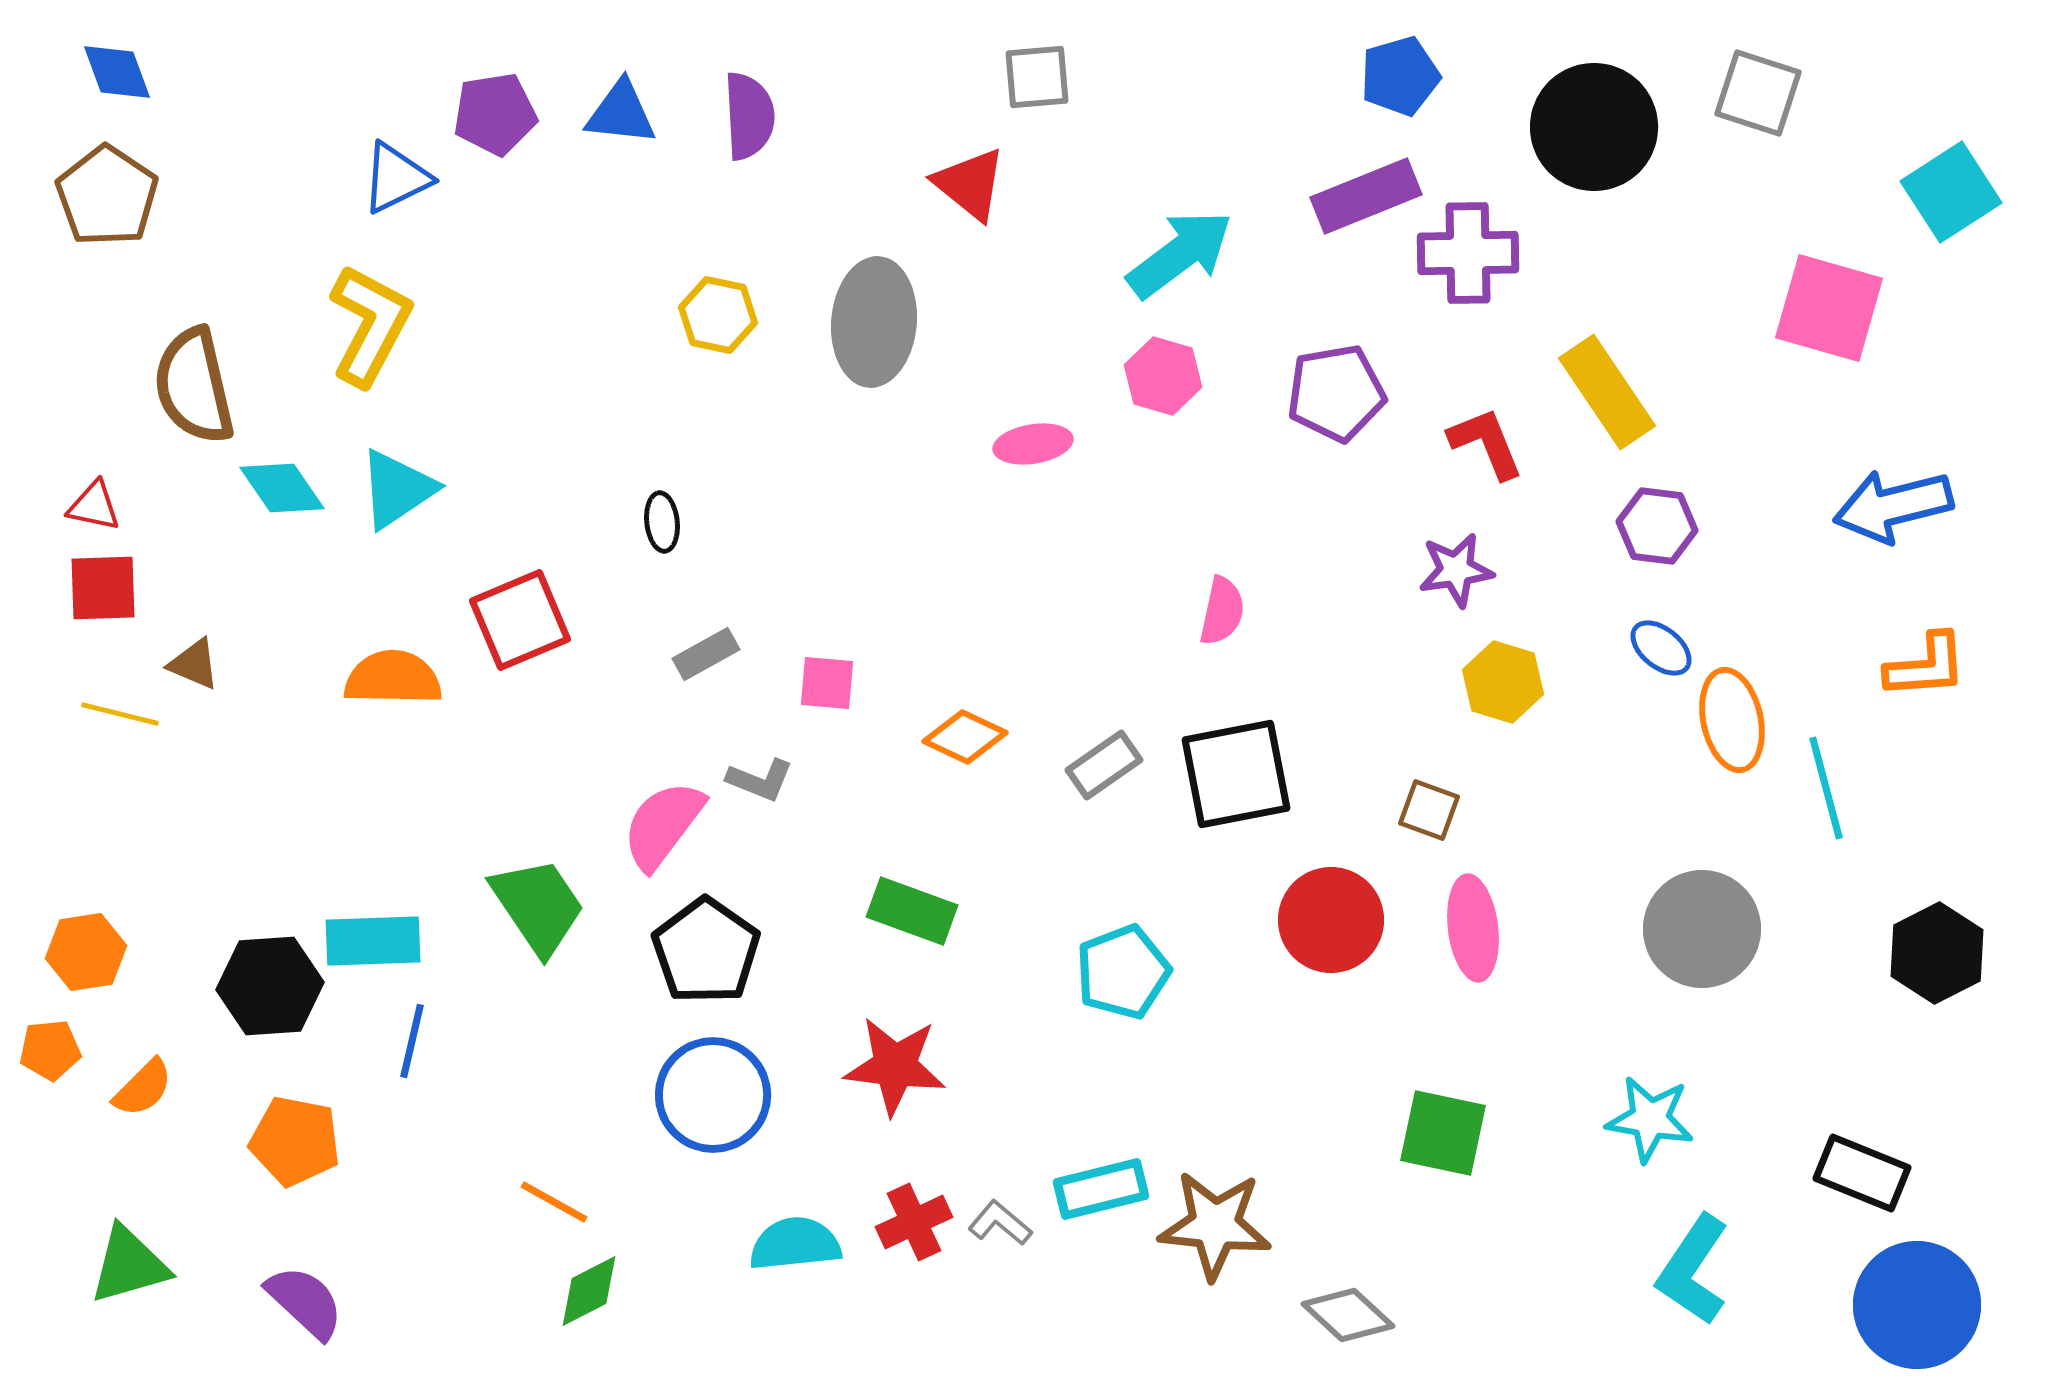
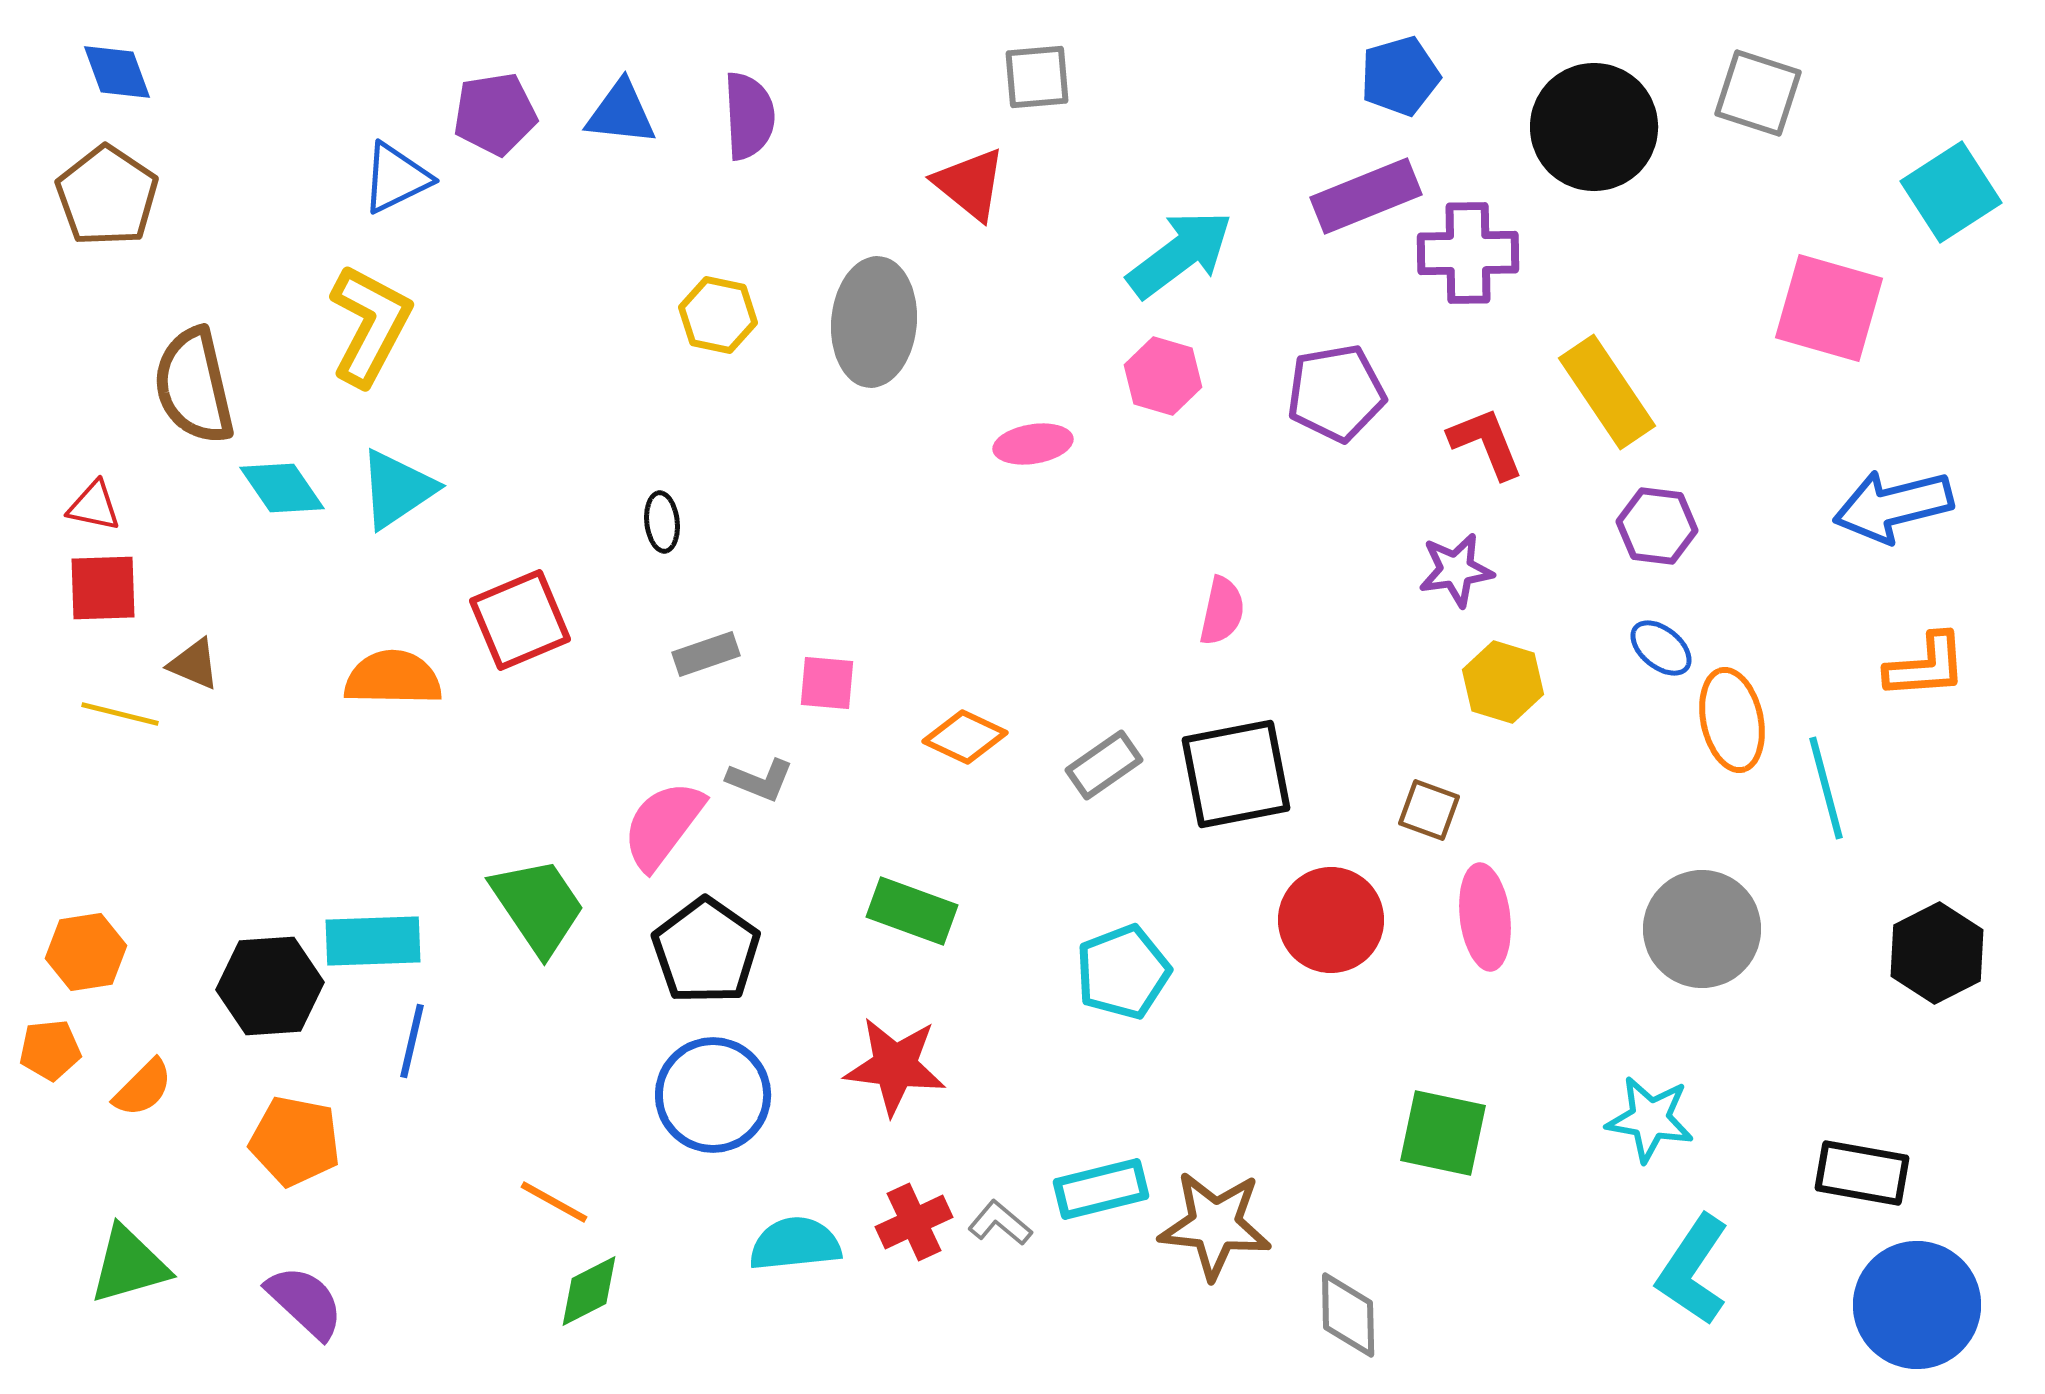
gray rectangle at (706, 654): rotated 10 degrees clockwise
pink ellipse at (1473, 928): moved 12 px right, 11 px up
black rectangle at (1862, 1173): rotated 12 degrees counterclockwise
gray diamond at (1348, 1315): rotated 46 degrees clockwise
